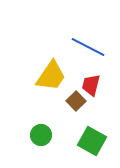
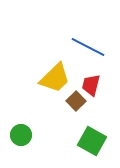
yellow trapezoid: moved 4 px right, 2 px down; rotated 12 degrees clockwise
green circle: moved 20 px left
